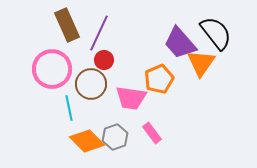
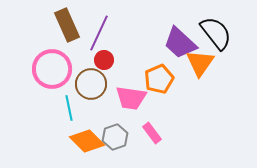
purple trapezoid: rotated 6 degrees counterclockwise
orange triangle: moved 1 px left
